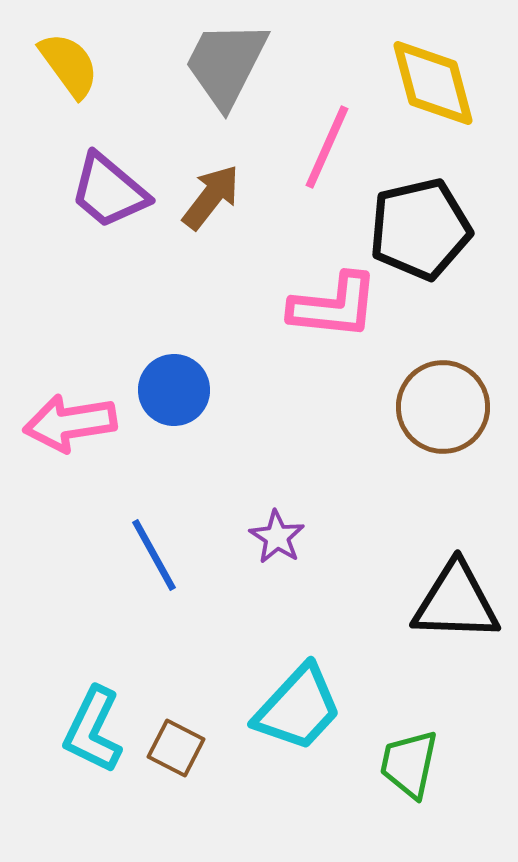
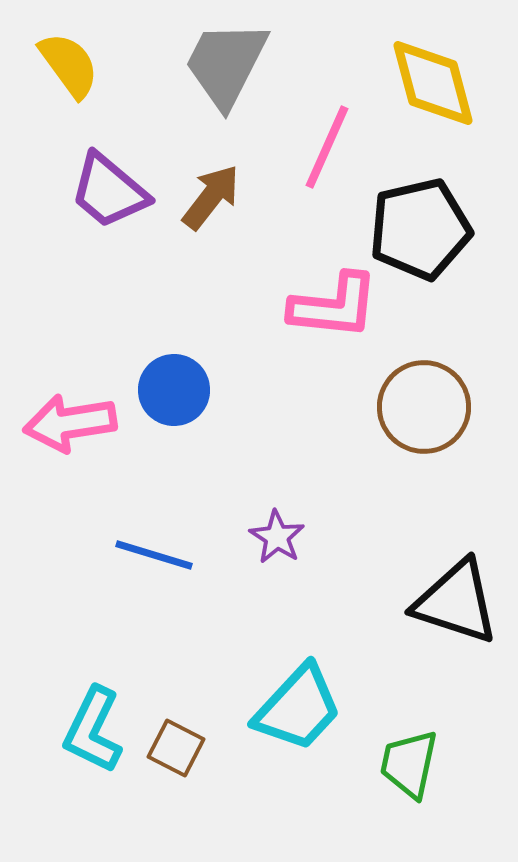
brown circle: moved 19 px left
blue line: rotated 44 degrees counterclockwise
black triangle: rotated 16 degrees clockwise
